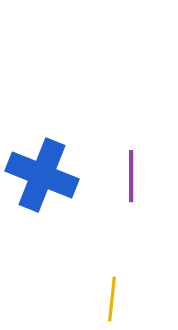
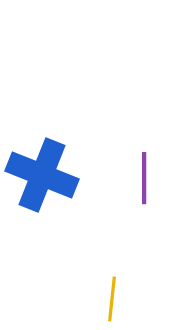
purple line: moved 13 px right, 2 px down
